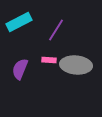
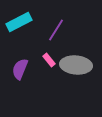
pink rectangle: rotated 48 degrees clockwise
